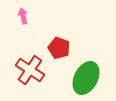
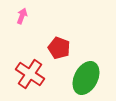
pink arrow: moved 1 px left; rotated 35 degrees clockwise
red cross: moved 4 px down
